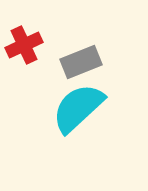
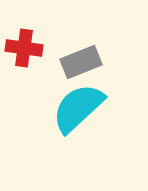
red cross: moved 3 px down; rotated 33 degrees clockwise
